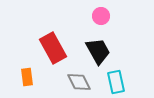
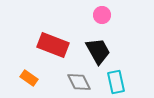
pink circle: moved 1 px right, 1 px up
red rectangle: moved 3 px up; rotated 40 degrees counterclockwise
orange rectangle: moved 2 px right, 1 px down; rotated 48 degrees counterclockwise
